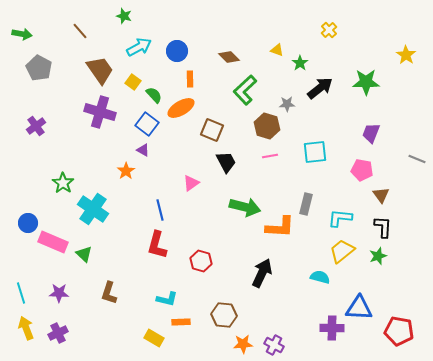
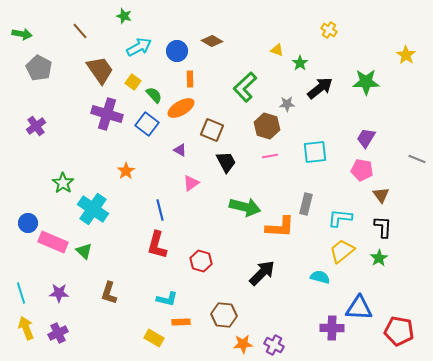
yellow cross at (329, 30): rotated 14 degrees counterclockwise
brown diamond at (229, 57): moved 17 px left, 16 px up; rotated 15 degrees counterclockwise
green L-shape at (245, 90): moved 3 px up
purple cross at (100, 112): moved 7 px right, 2 px down
purple trapezoid at (371, 133): moved 5 px left, 5 px down; rotated 10 degrees clockwise
purple triangle at (143, 150): moved 37 px right
green triangle at (84, 254): moved 3 px up
green star at (378, 256): moved 1 px right, 2 px down; rotated 12 degrees counterclockwise
black arrow at (262, 273): rotated 20 degrees clockwise
